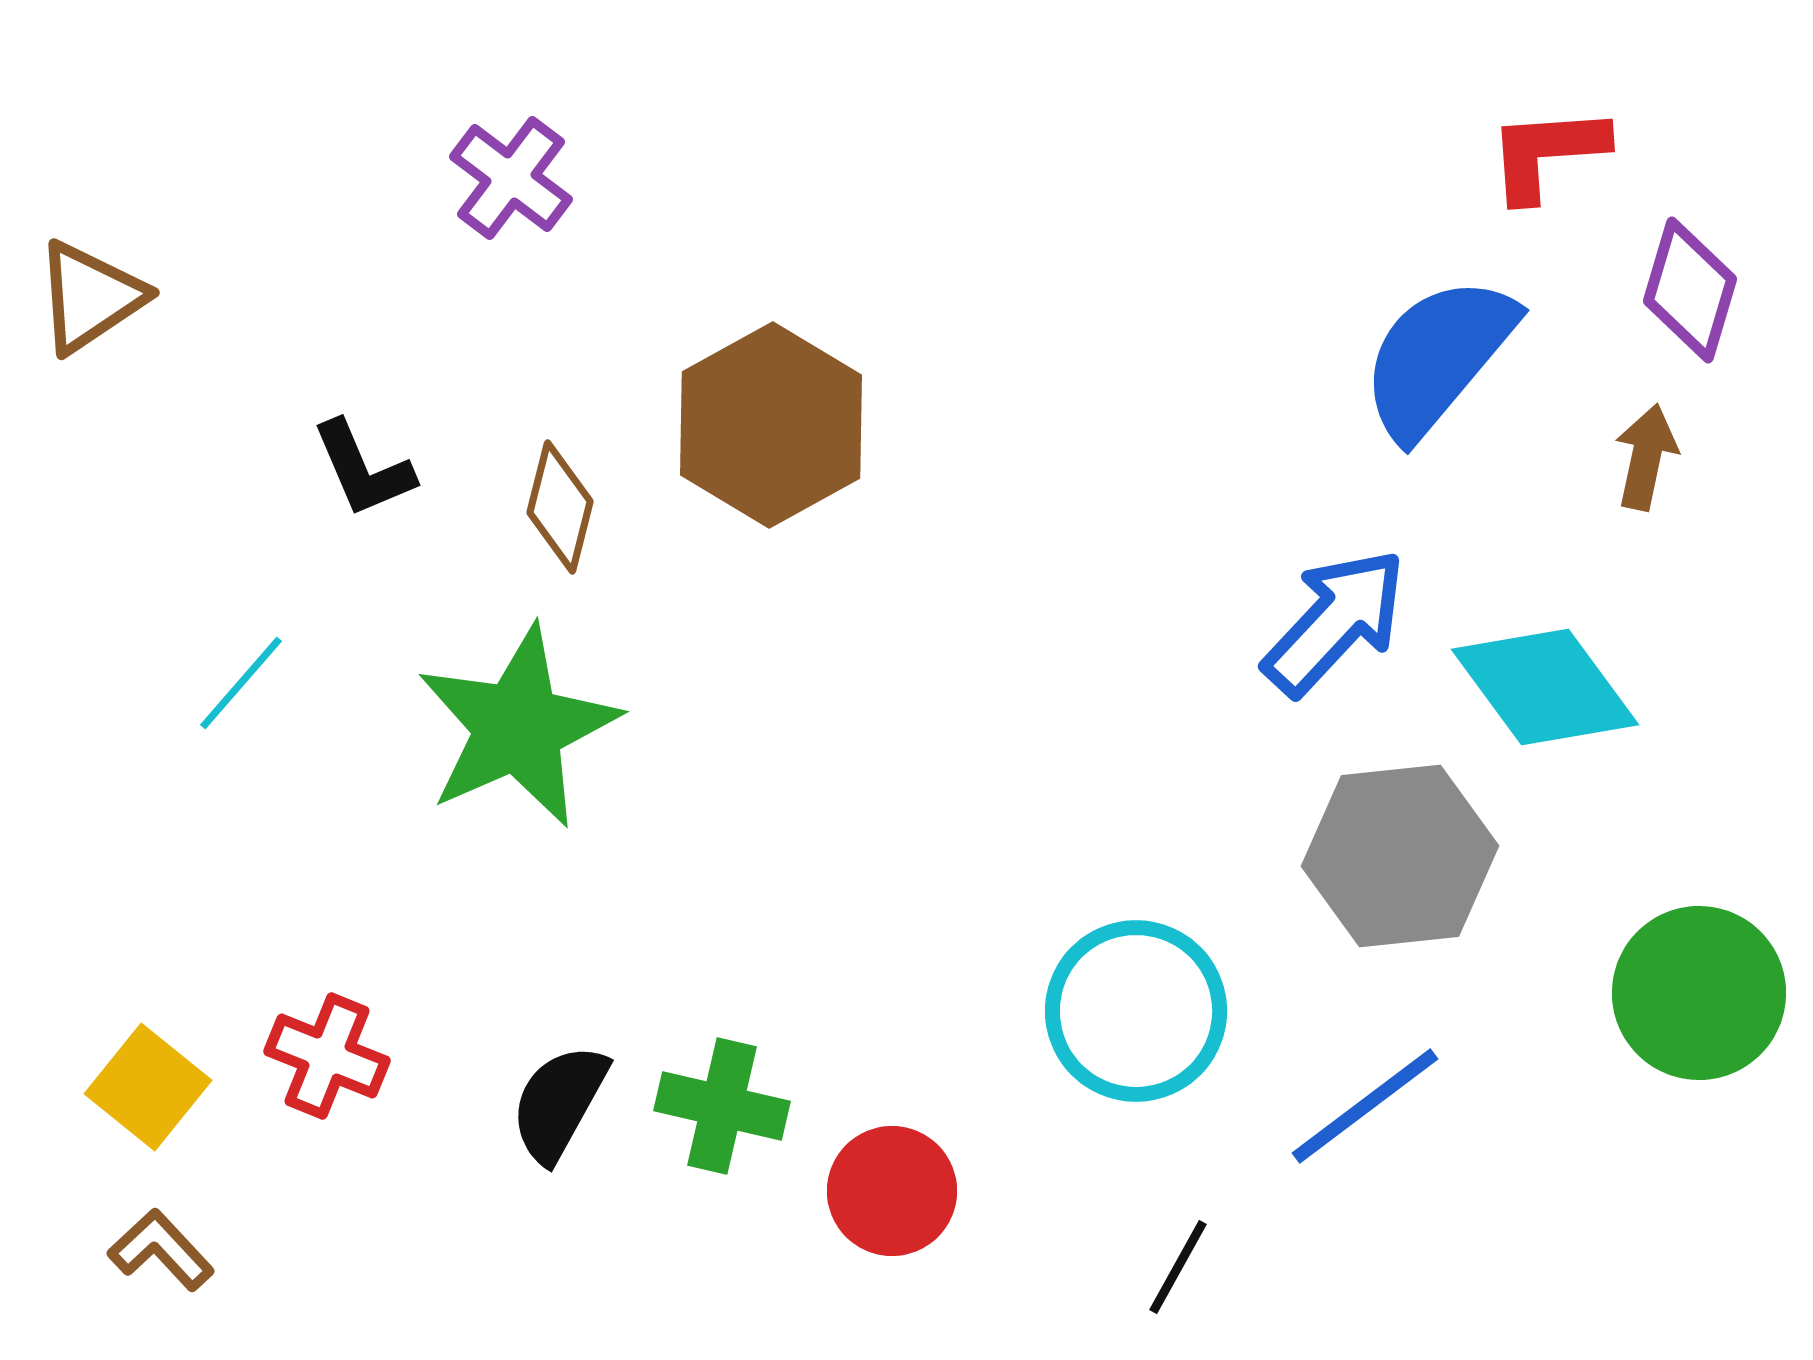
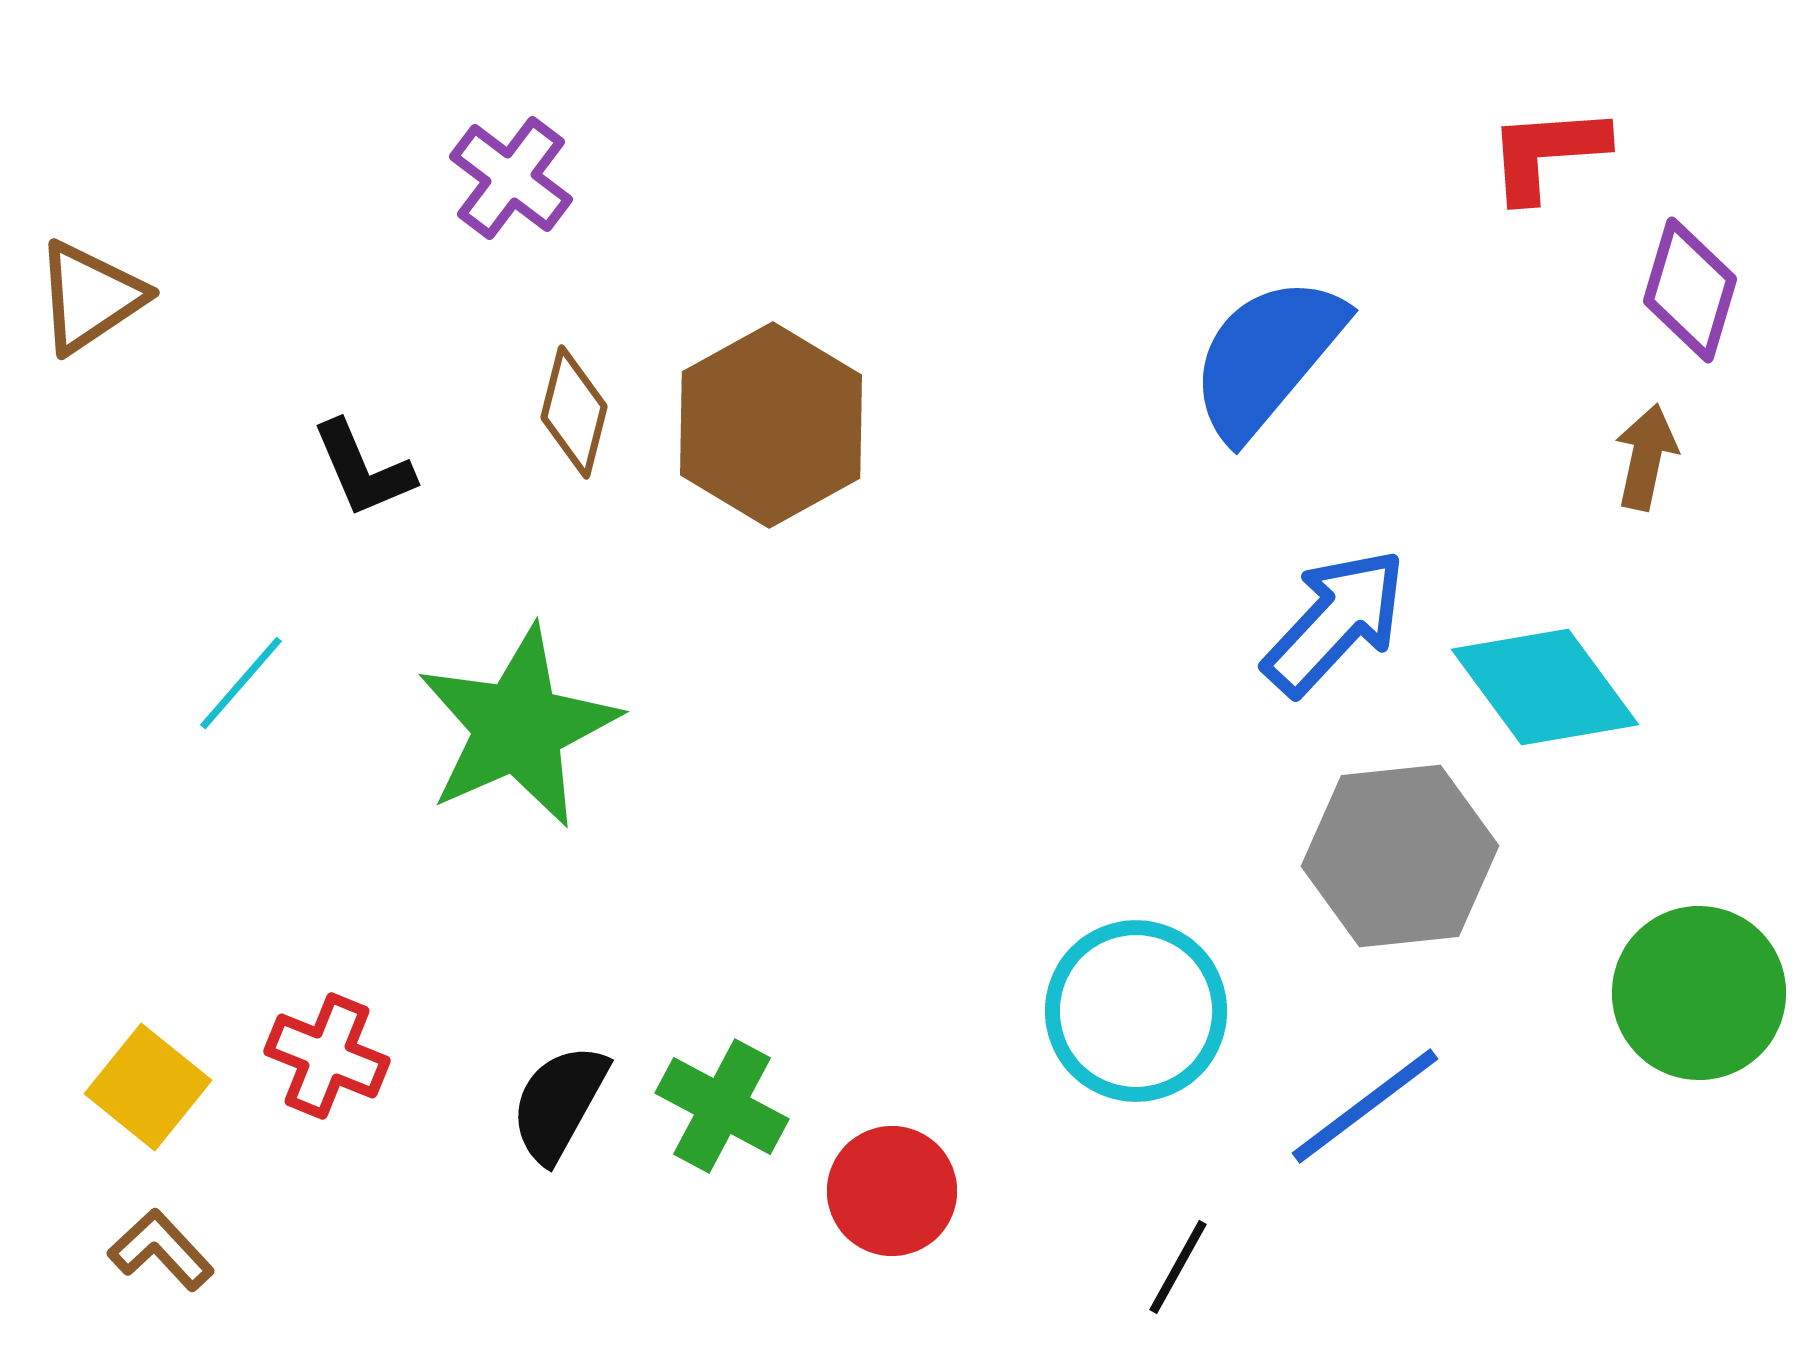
blue semicircle: moved 171 px left
brown diamond: moved 14 px right, 95 px up
green cross: rotated 15 degrees clockwise
